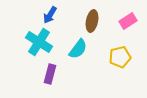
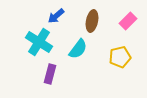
blue arrow: moved 6 px right, 1 px down; rotated 18 degrees clockwise
pink rectangle: rotated 12 degrees counterclockwise
